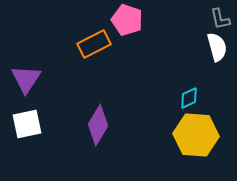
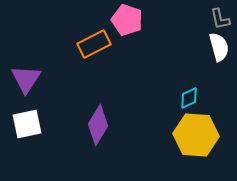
white semicircle: moved 2 px right
